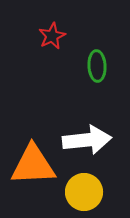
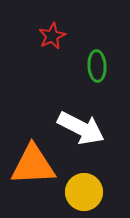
white arrow: moved 6 px left, 12 px up; rotated 33 degrees clockwise
